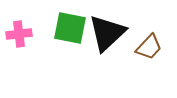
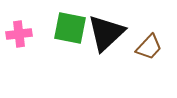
black triangle: moved 1 px left
